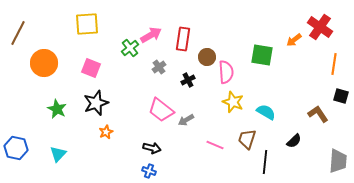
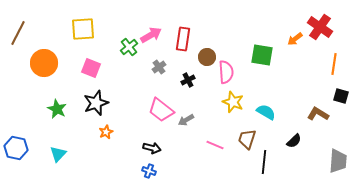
yellow square: moved 4 px left, 5 px down
orange arrow: moved 1 px right, 1 px up
green cross: moved 1 px left, 1 px up
brown L-shape: rotated 25 degrees counterclockwise
black line: moved 1 px left
